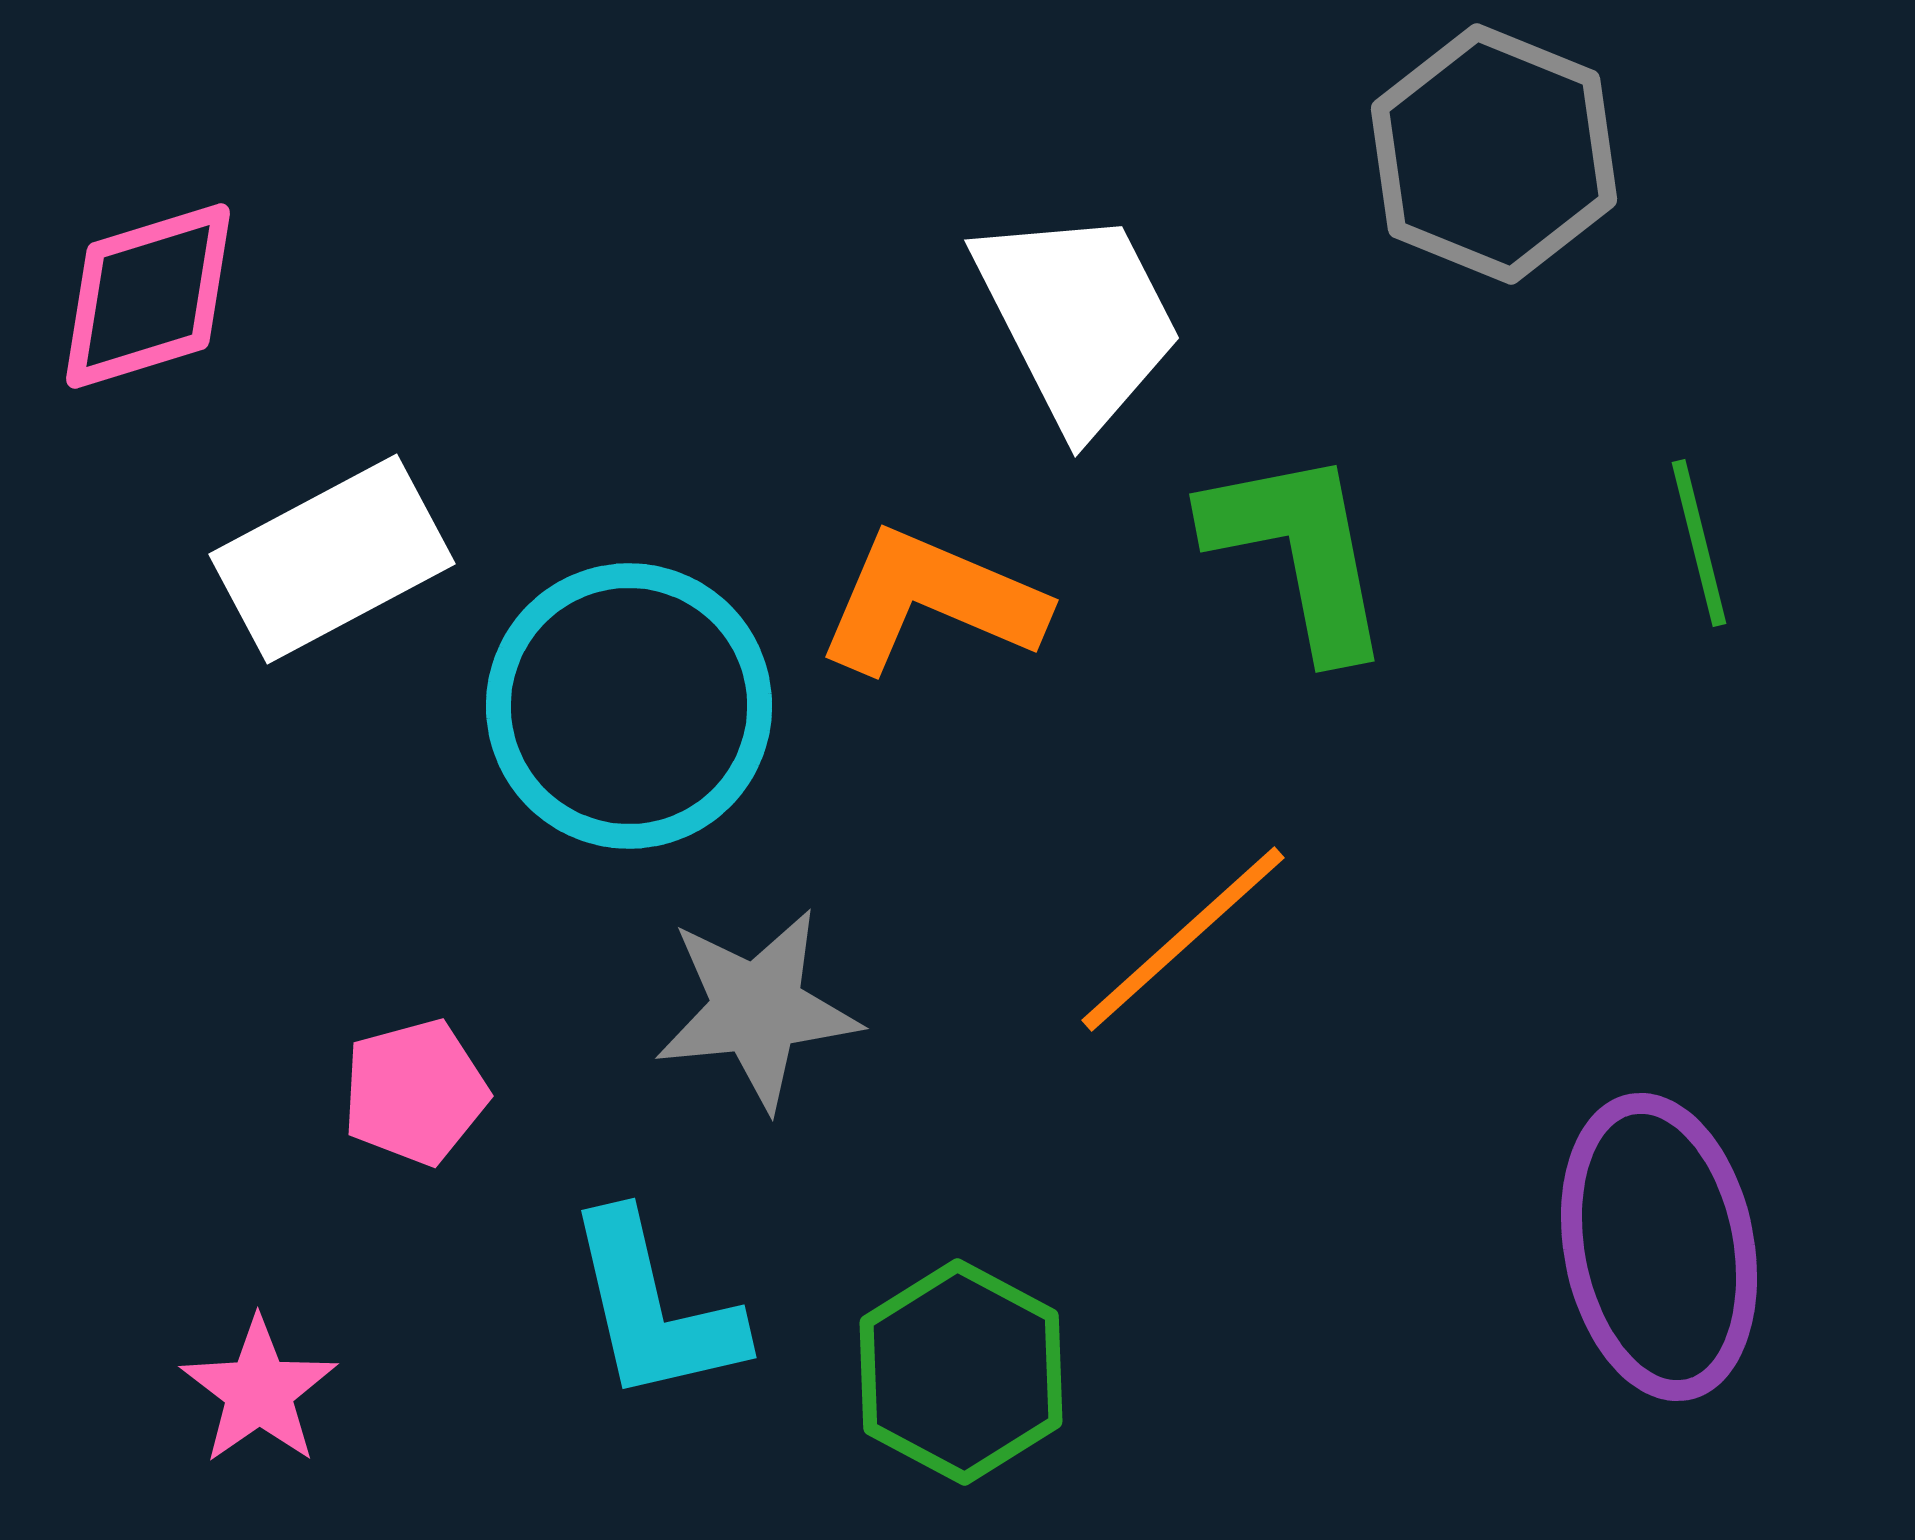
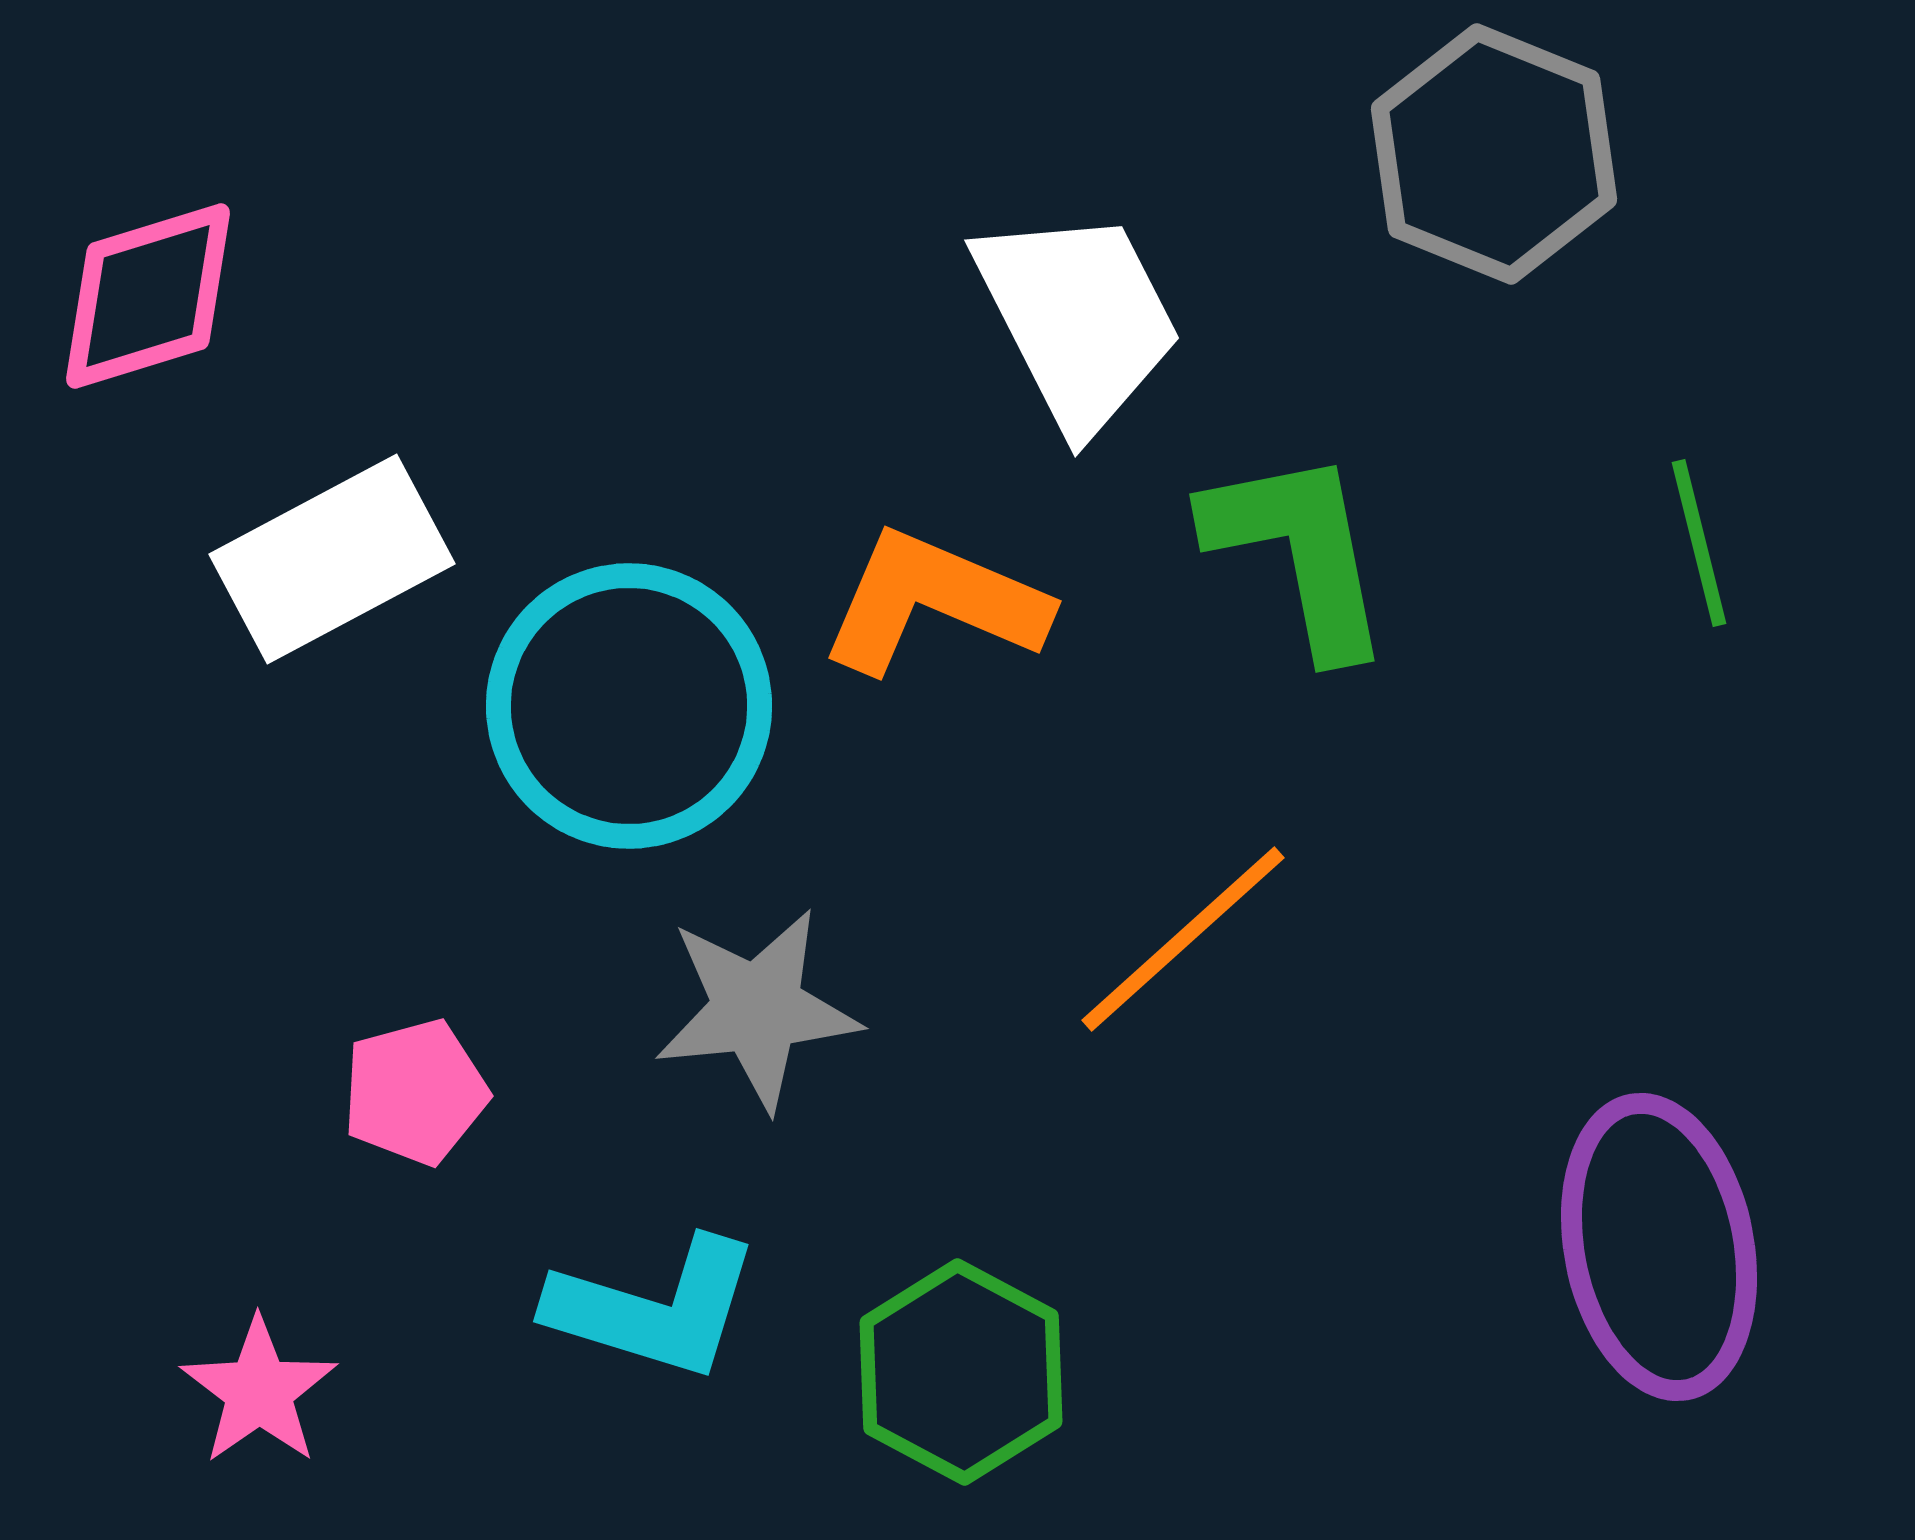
orange L-shape: moved 3 px right, 1 px down
cyan L-shape: rotated 60 degrees counterclockwise
